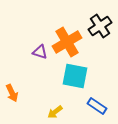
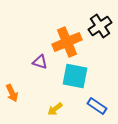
orange cross: rotated 8 degrees clockwise
purple triangle: moved 10 px down
yellow arrow: moved 3 px up
